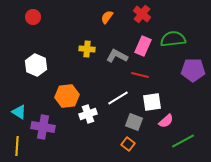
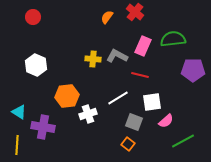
red cross: moved 7 px left, 2 px up
yellow cross: moved 6 px right, 10 px down
yellow line: moved 1 px up
